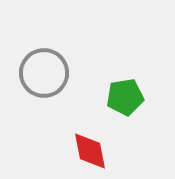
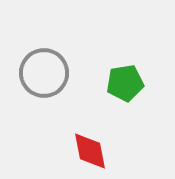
green pentagon: moved 14 px up
